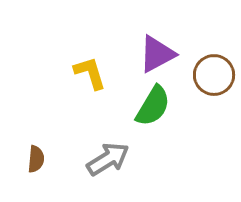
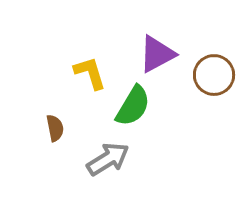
green semicircle: moved 20 px left
brown semicircle: moved 19 px right, 31 px up; rotated 16 degrees counterclockwise
